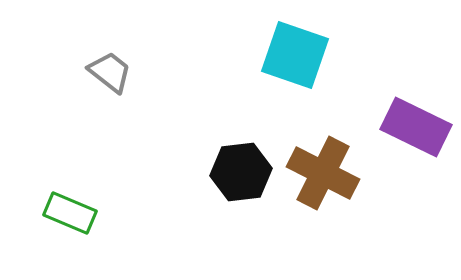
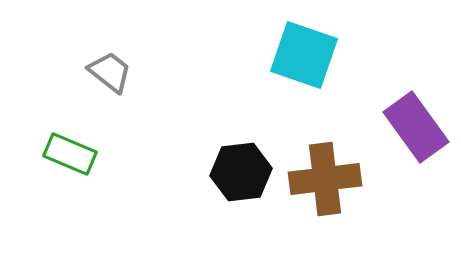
cyan square: moved 9 px right
purple rectangle: rotated 28 degrees clockwise
brown cross: moved 2 px right, 6 px down; rotated 34 degrees counterclockwise
green rectangle: moved 59 px up
